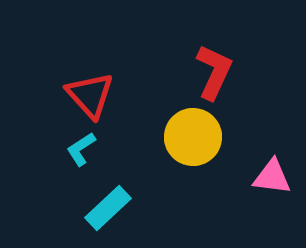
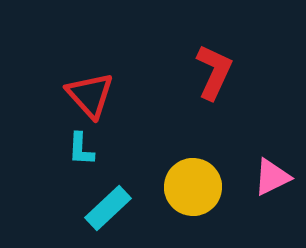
yellow circle: moved 50 px down
cyan L-shape: rotated 54 degrees counterclockwise
pink triangle: rotated 33 degrees counterclockwise
